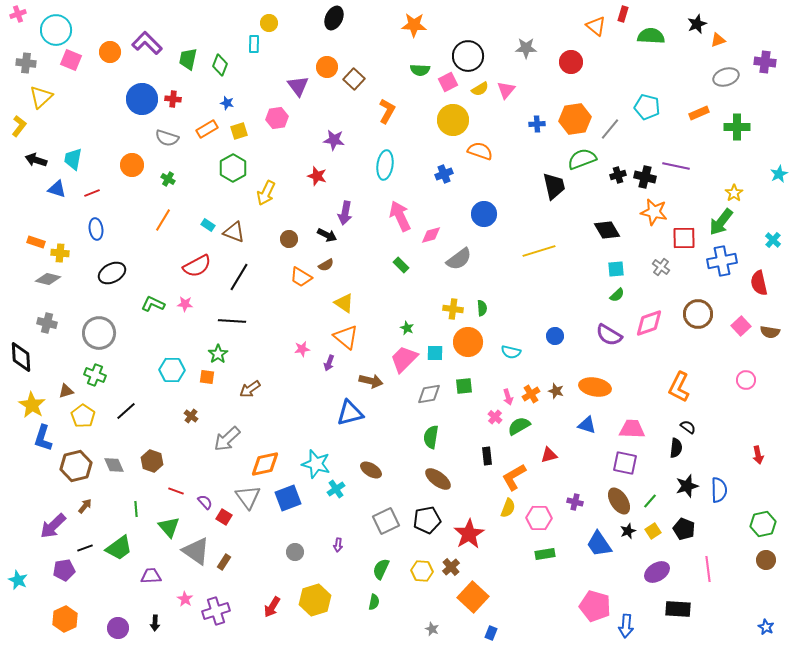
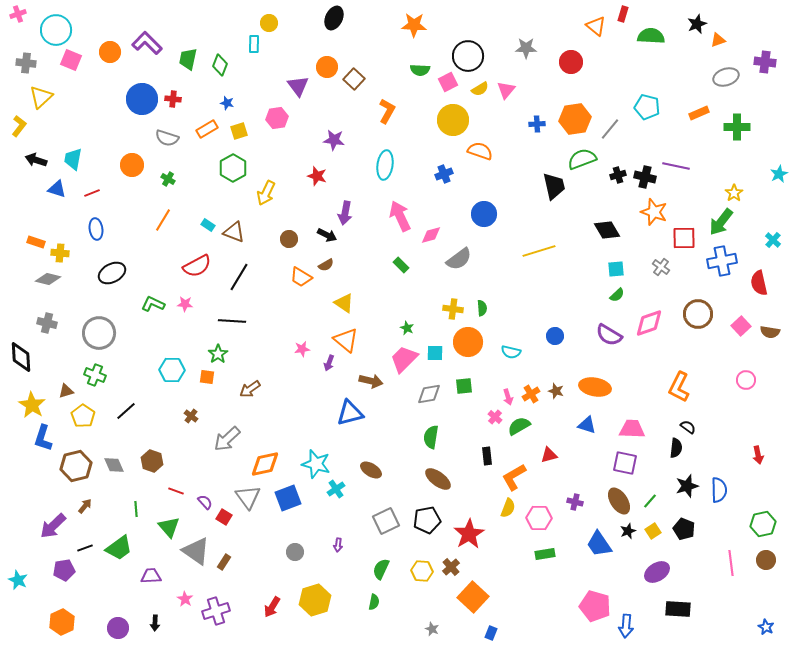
orange star at (654, 212): rotated 8 degrees clockwise
orange triangle at (346, 337): moved 3 px down
pink line at (708, 569): moved 23 px right, 6 px up
orange hexagon at (65, 619): moved 3 px left, 3 px down
